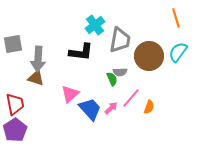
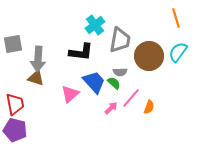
green semicircle: moved 2 px right, 4 px down; rotated 24 degrees counterclockwise
blue trapezoid: moved 4 px right, 27 px up
purple pentagon: rotated 25 degrees counterclockwise
